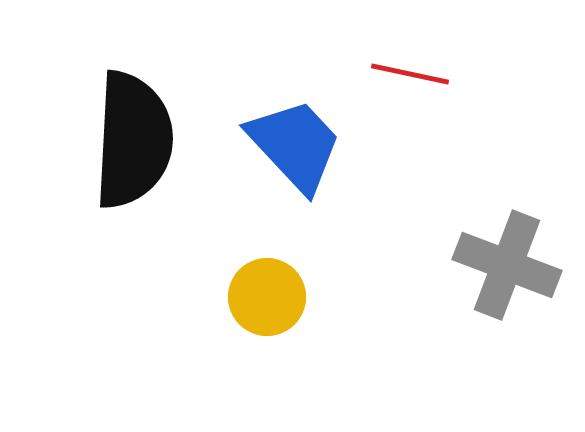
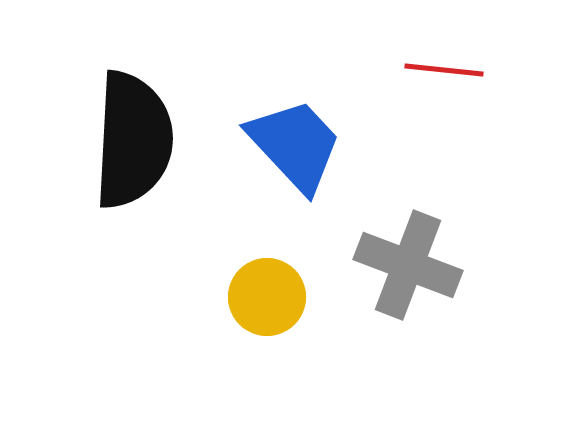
red line: moved 34 px right, 4 px up; rotated 6 degrees counterclockwise
gray cross: moved 99 px left
